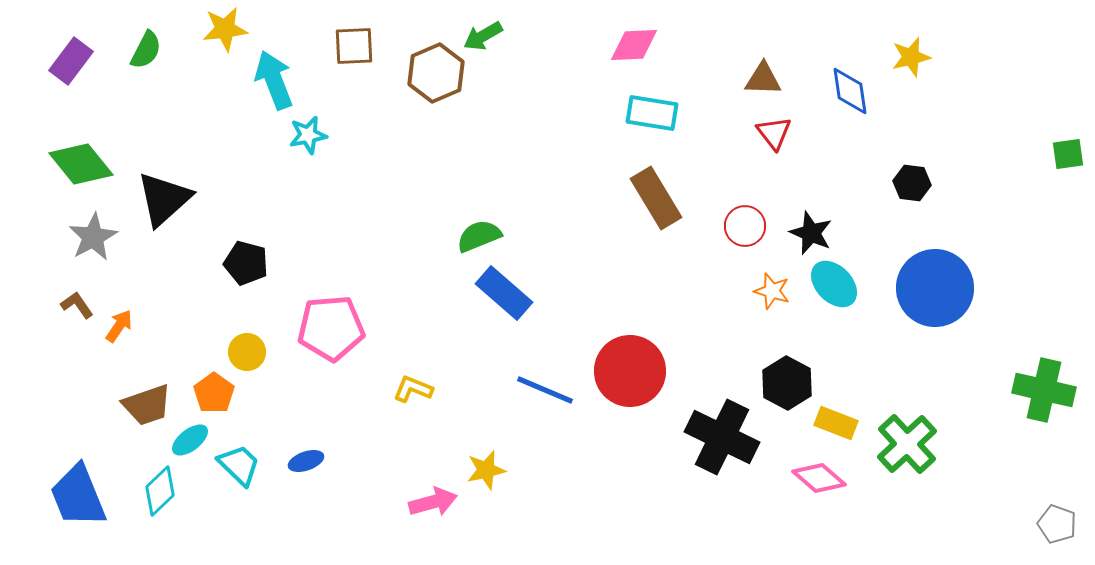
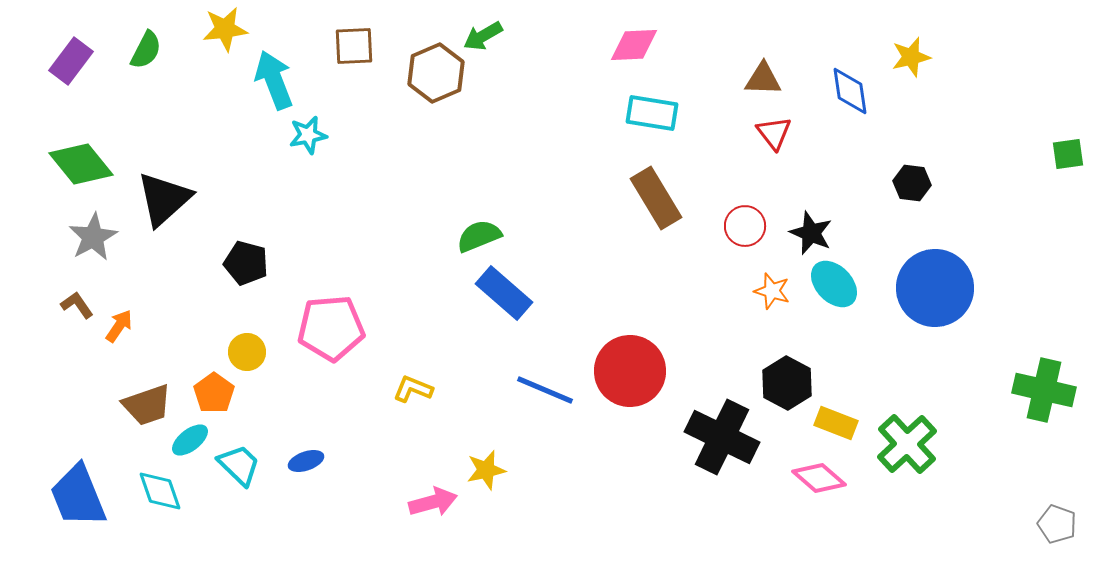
cyan diamond at (160, 491): rotated 66 degrees counterclockwise
